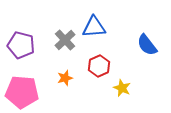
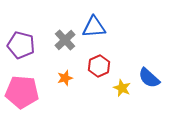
blue semicircle: moved 2 px right, 33 px down; rotated 10 degrees counterclockwise
